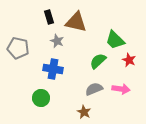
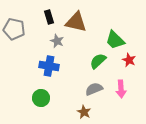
gray pentagon: moved 4 px left, 19 px up
blue cross: moved 4 px left, 3 px up
pink arrow: rotated 78 degrees clockwise
